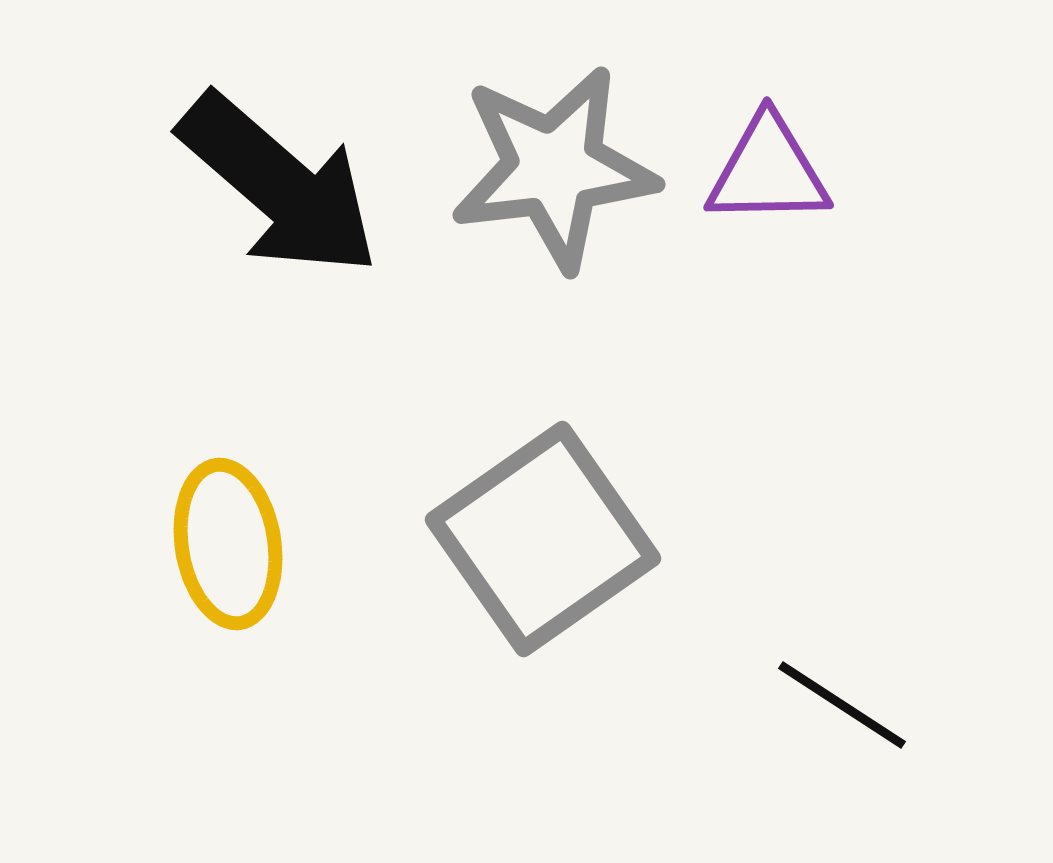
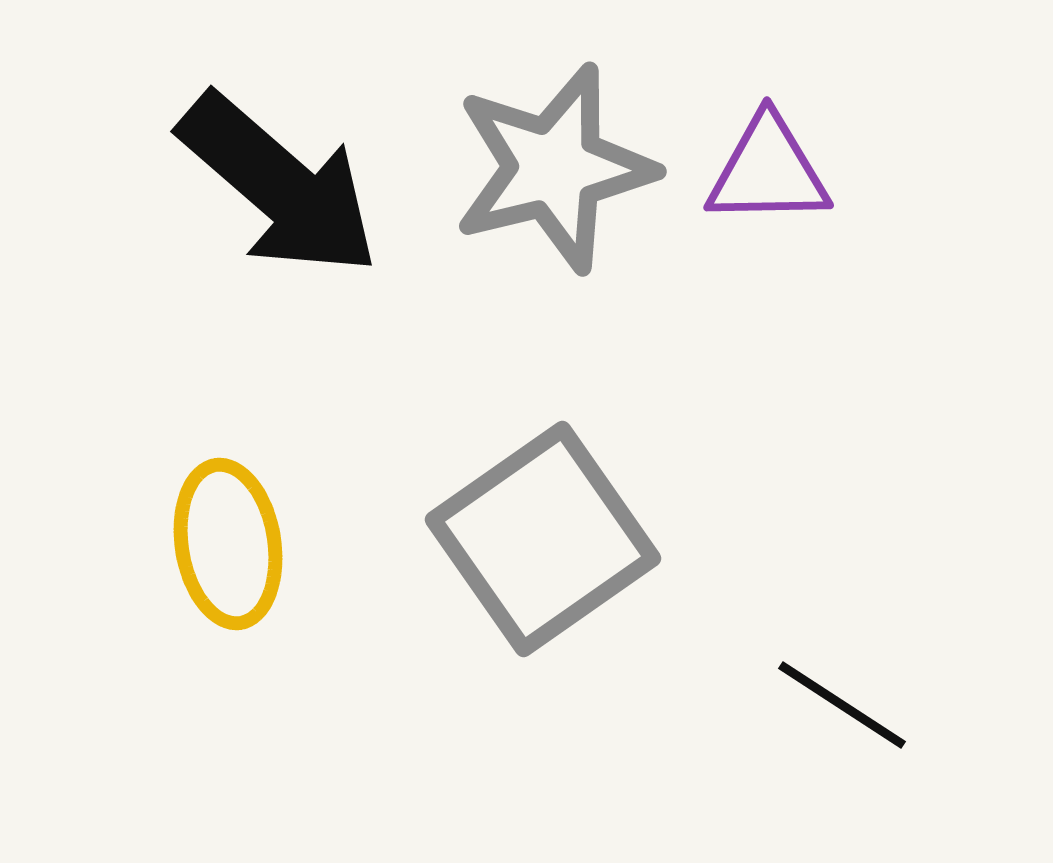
gray star: rotated 7 degrees counterclockwise
